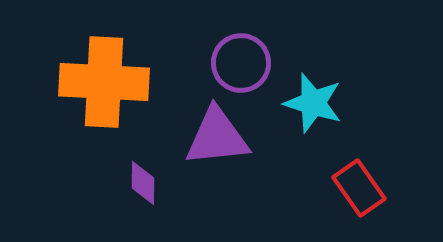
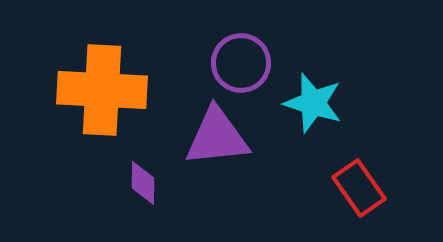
orange cross: moved 2 px left, 8 px down
